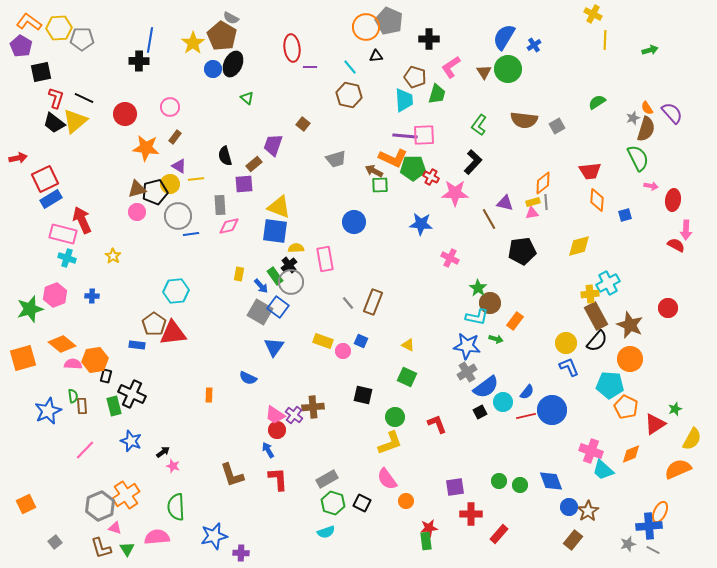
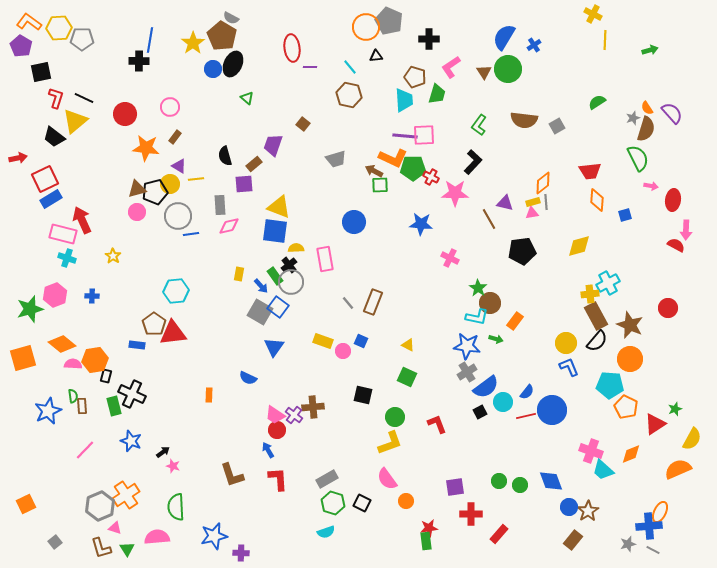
black trapezoid at (54, 123): moved 14 px down
